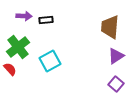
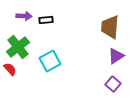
purple square: moved 3 px left
